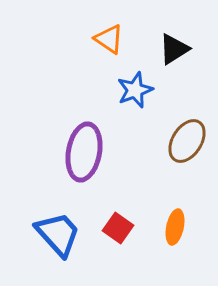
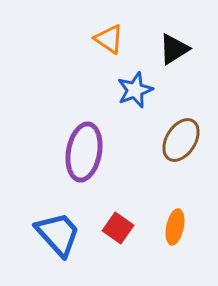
brown ellipse: moved 6 px left, 1 px up
